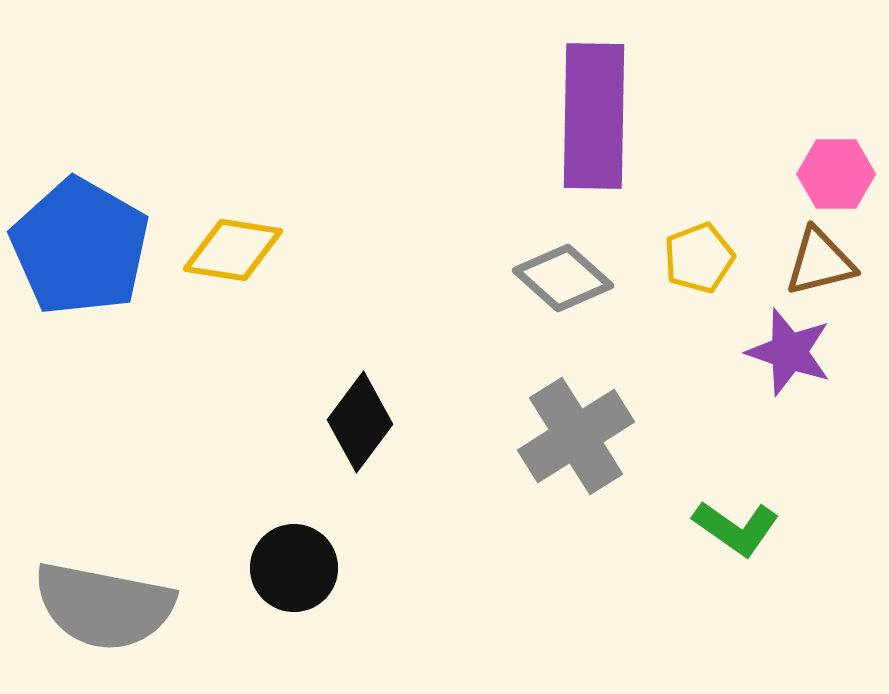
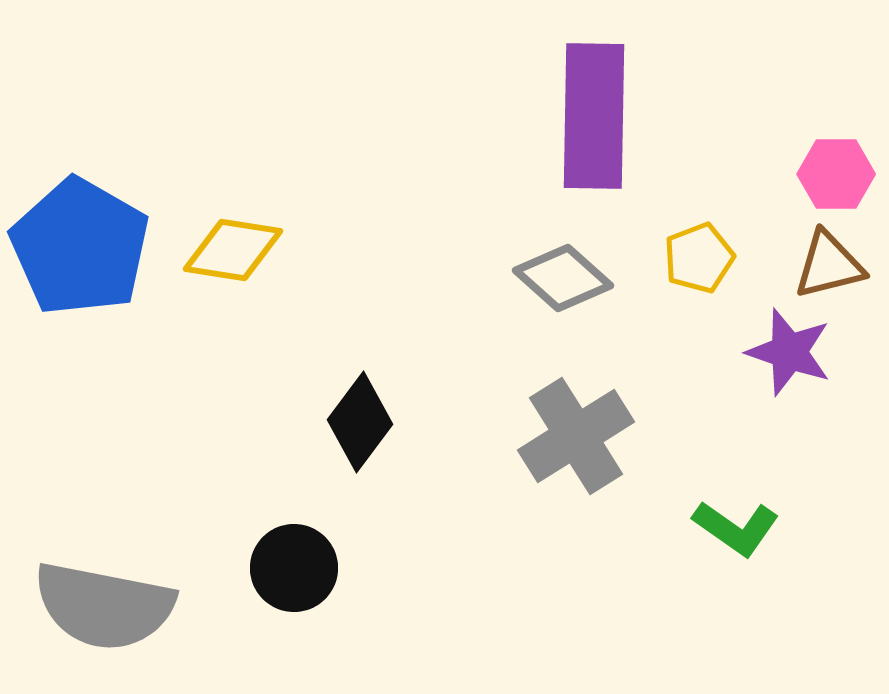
brown triangle: moved 9 px right, 3 px down
